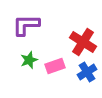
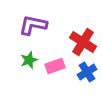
purple L-shape: moved 7 px right; rotated 12 degrees clockwise
